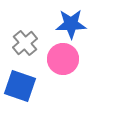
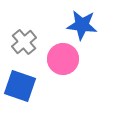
blue star: moved 11 px right, 1 px down; rotated 8 degrees clockwise
gray cross: moved 1 px left, 1 px up
